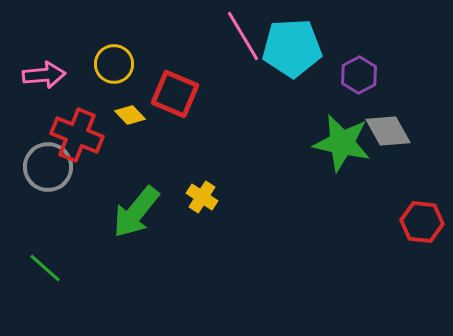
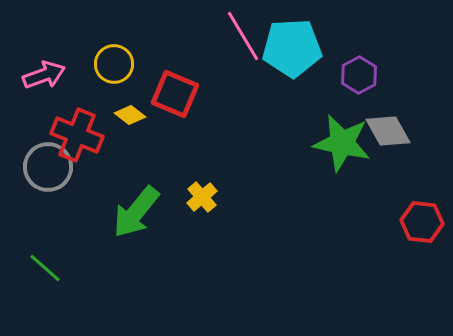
pink arrow: rotated 15 degrees counterclockwise
yellow diamond: rotated 8 degrees counterclockwise
yellow cross: rotated 16 degrees clockwise
